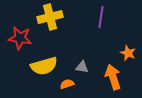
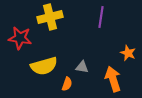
orange arrow: moved 2 px down
orange semicircle: rotated 128 degrees clockwise
